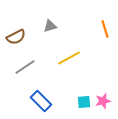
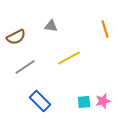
gray triangle: moved 1 px right; rotated 24 degrees clockwise
blue rectangle: moved 1 px left
